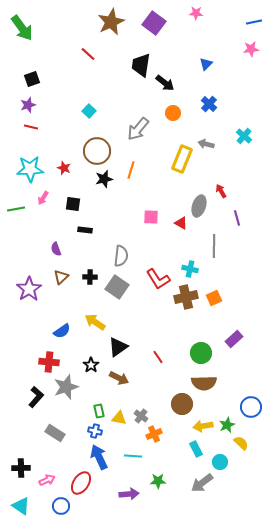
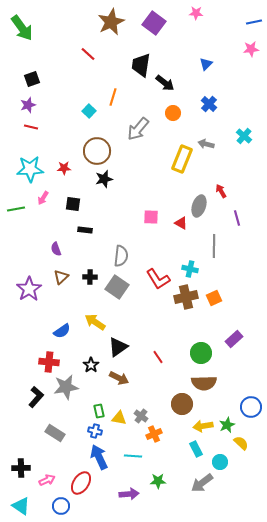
red star at (64, 168): rotated 24 degrees counterclockwise
orange line at (131, 170): moved 18 px left, 73 px up
gray star at (66, 387): rotated 10 degrees clockwise
